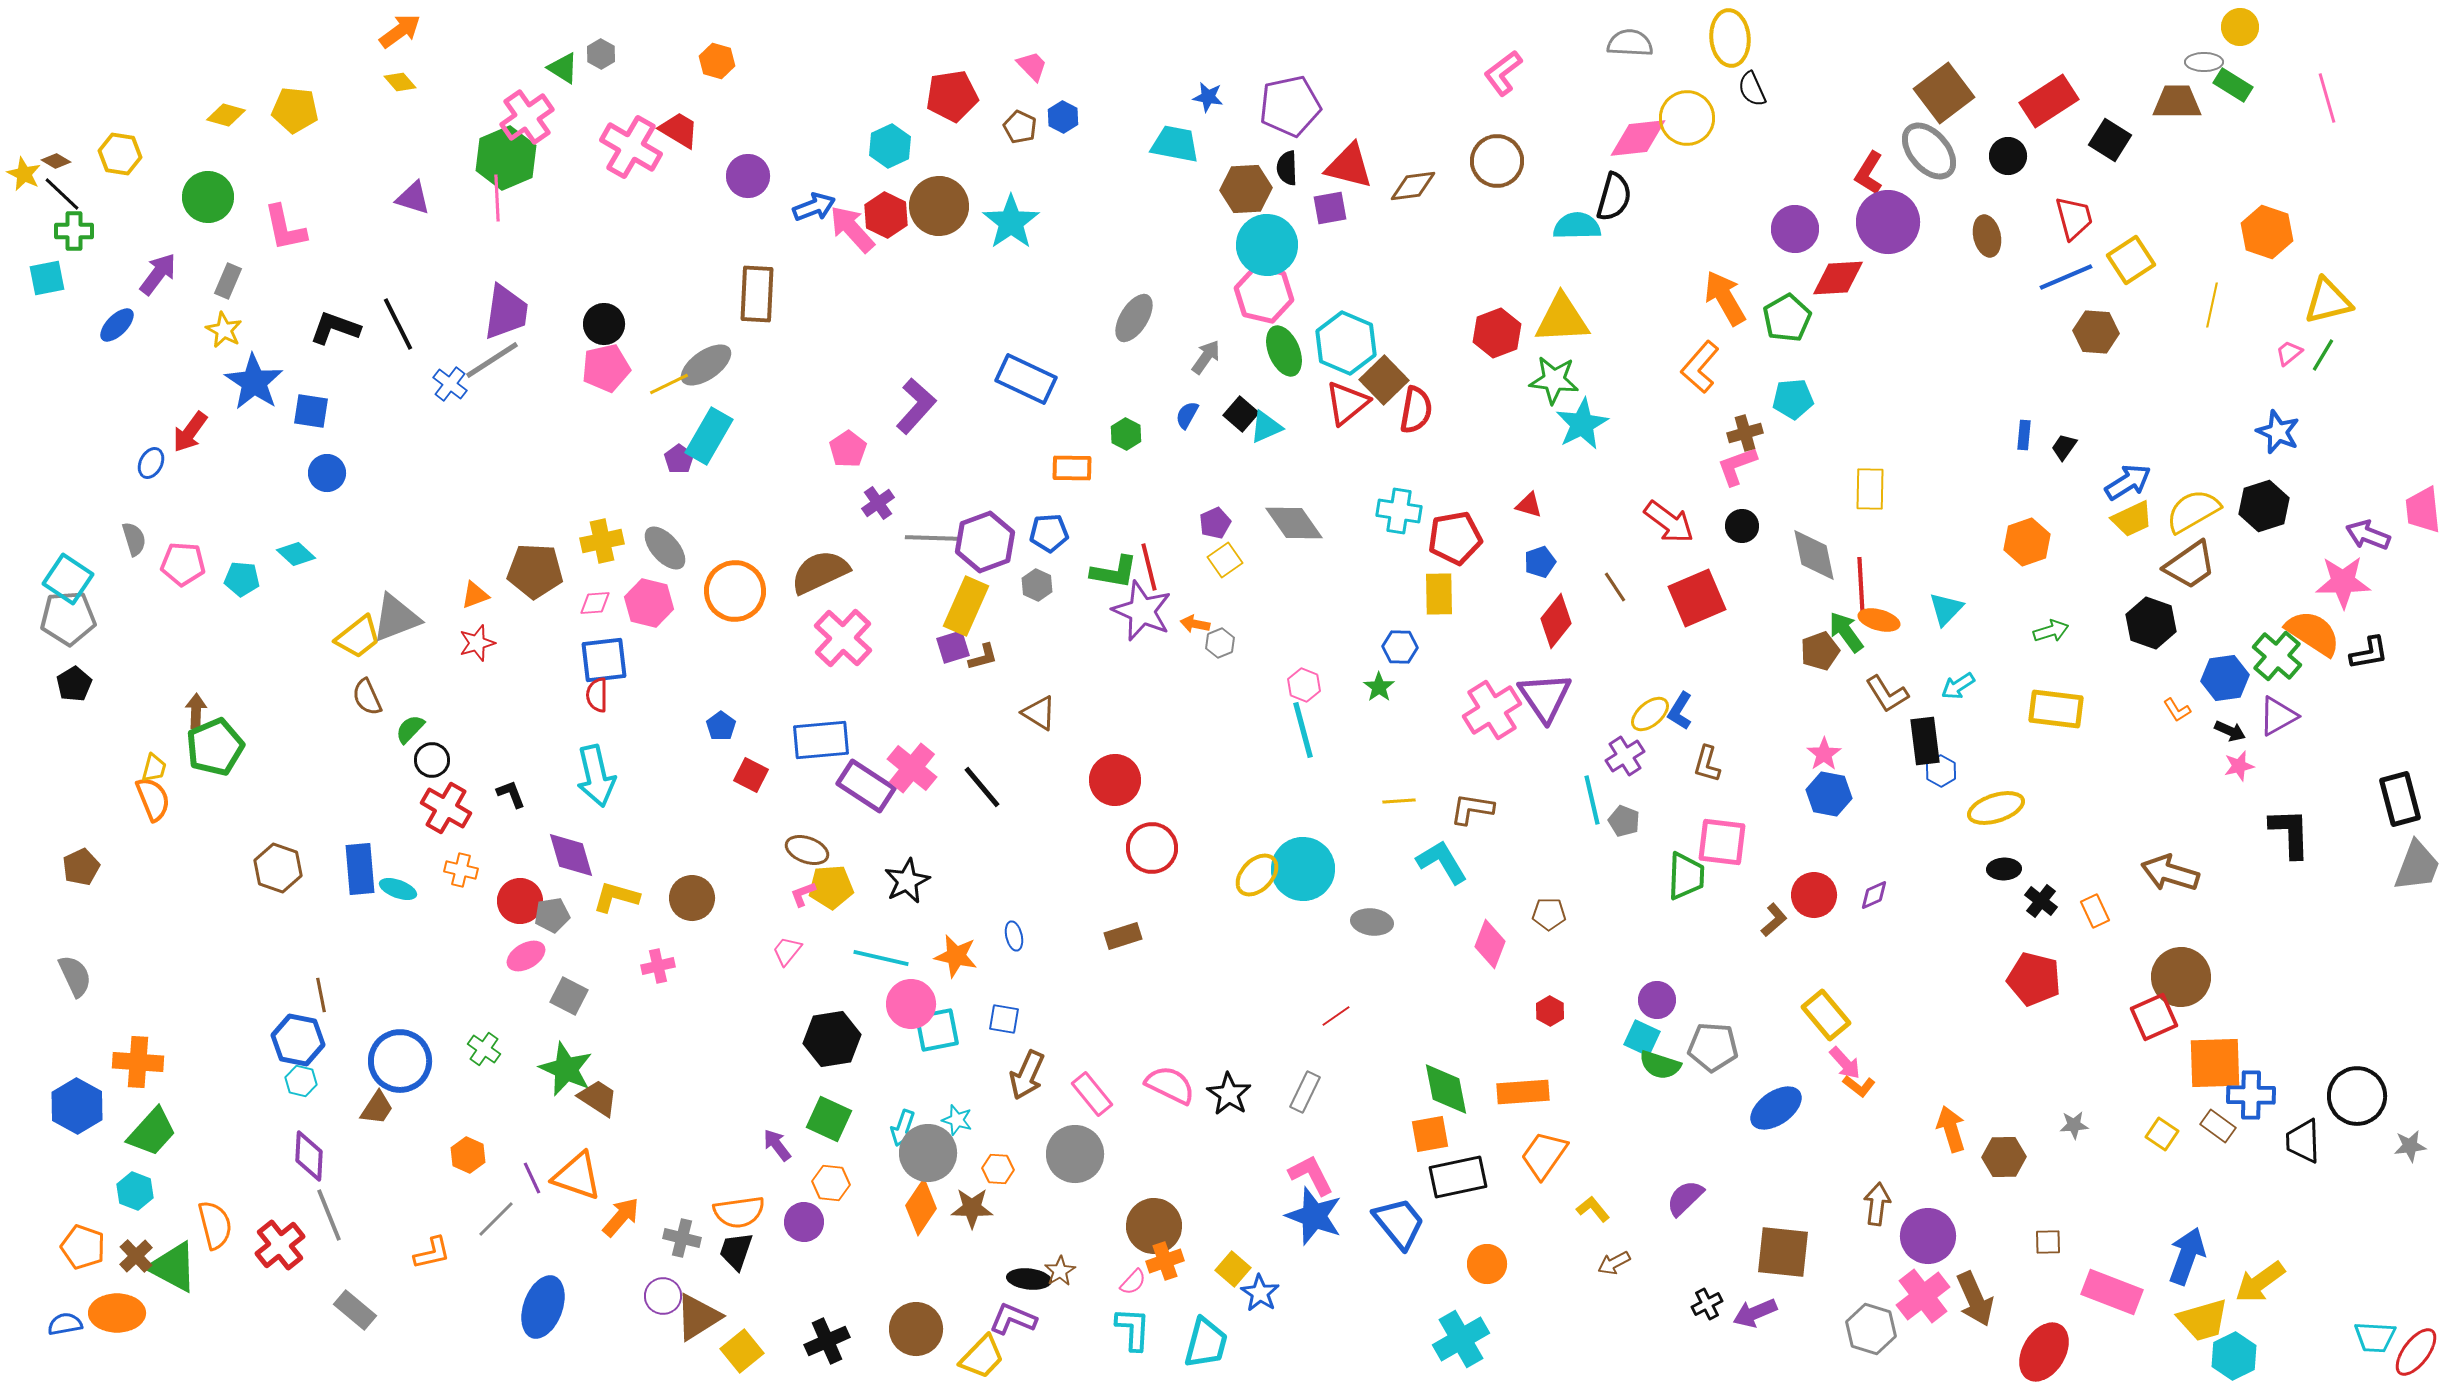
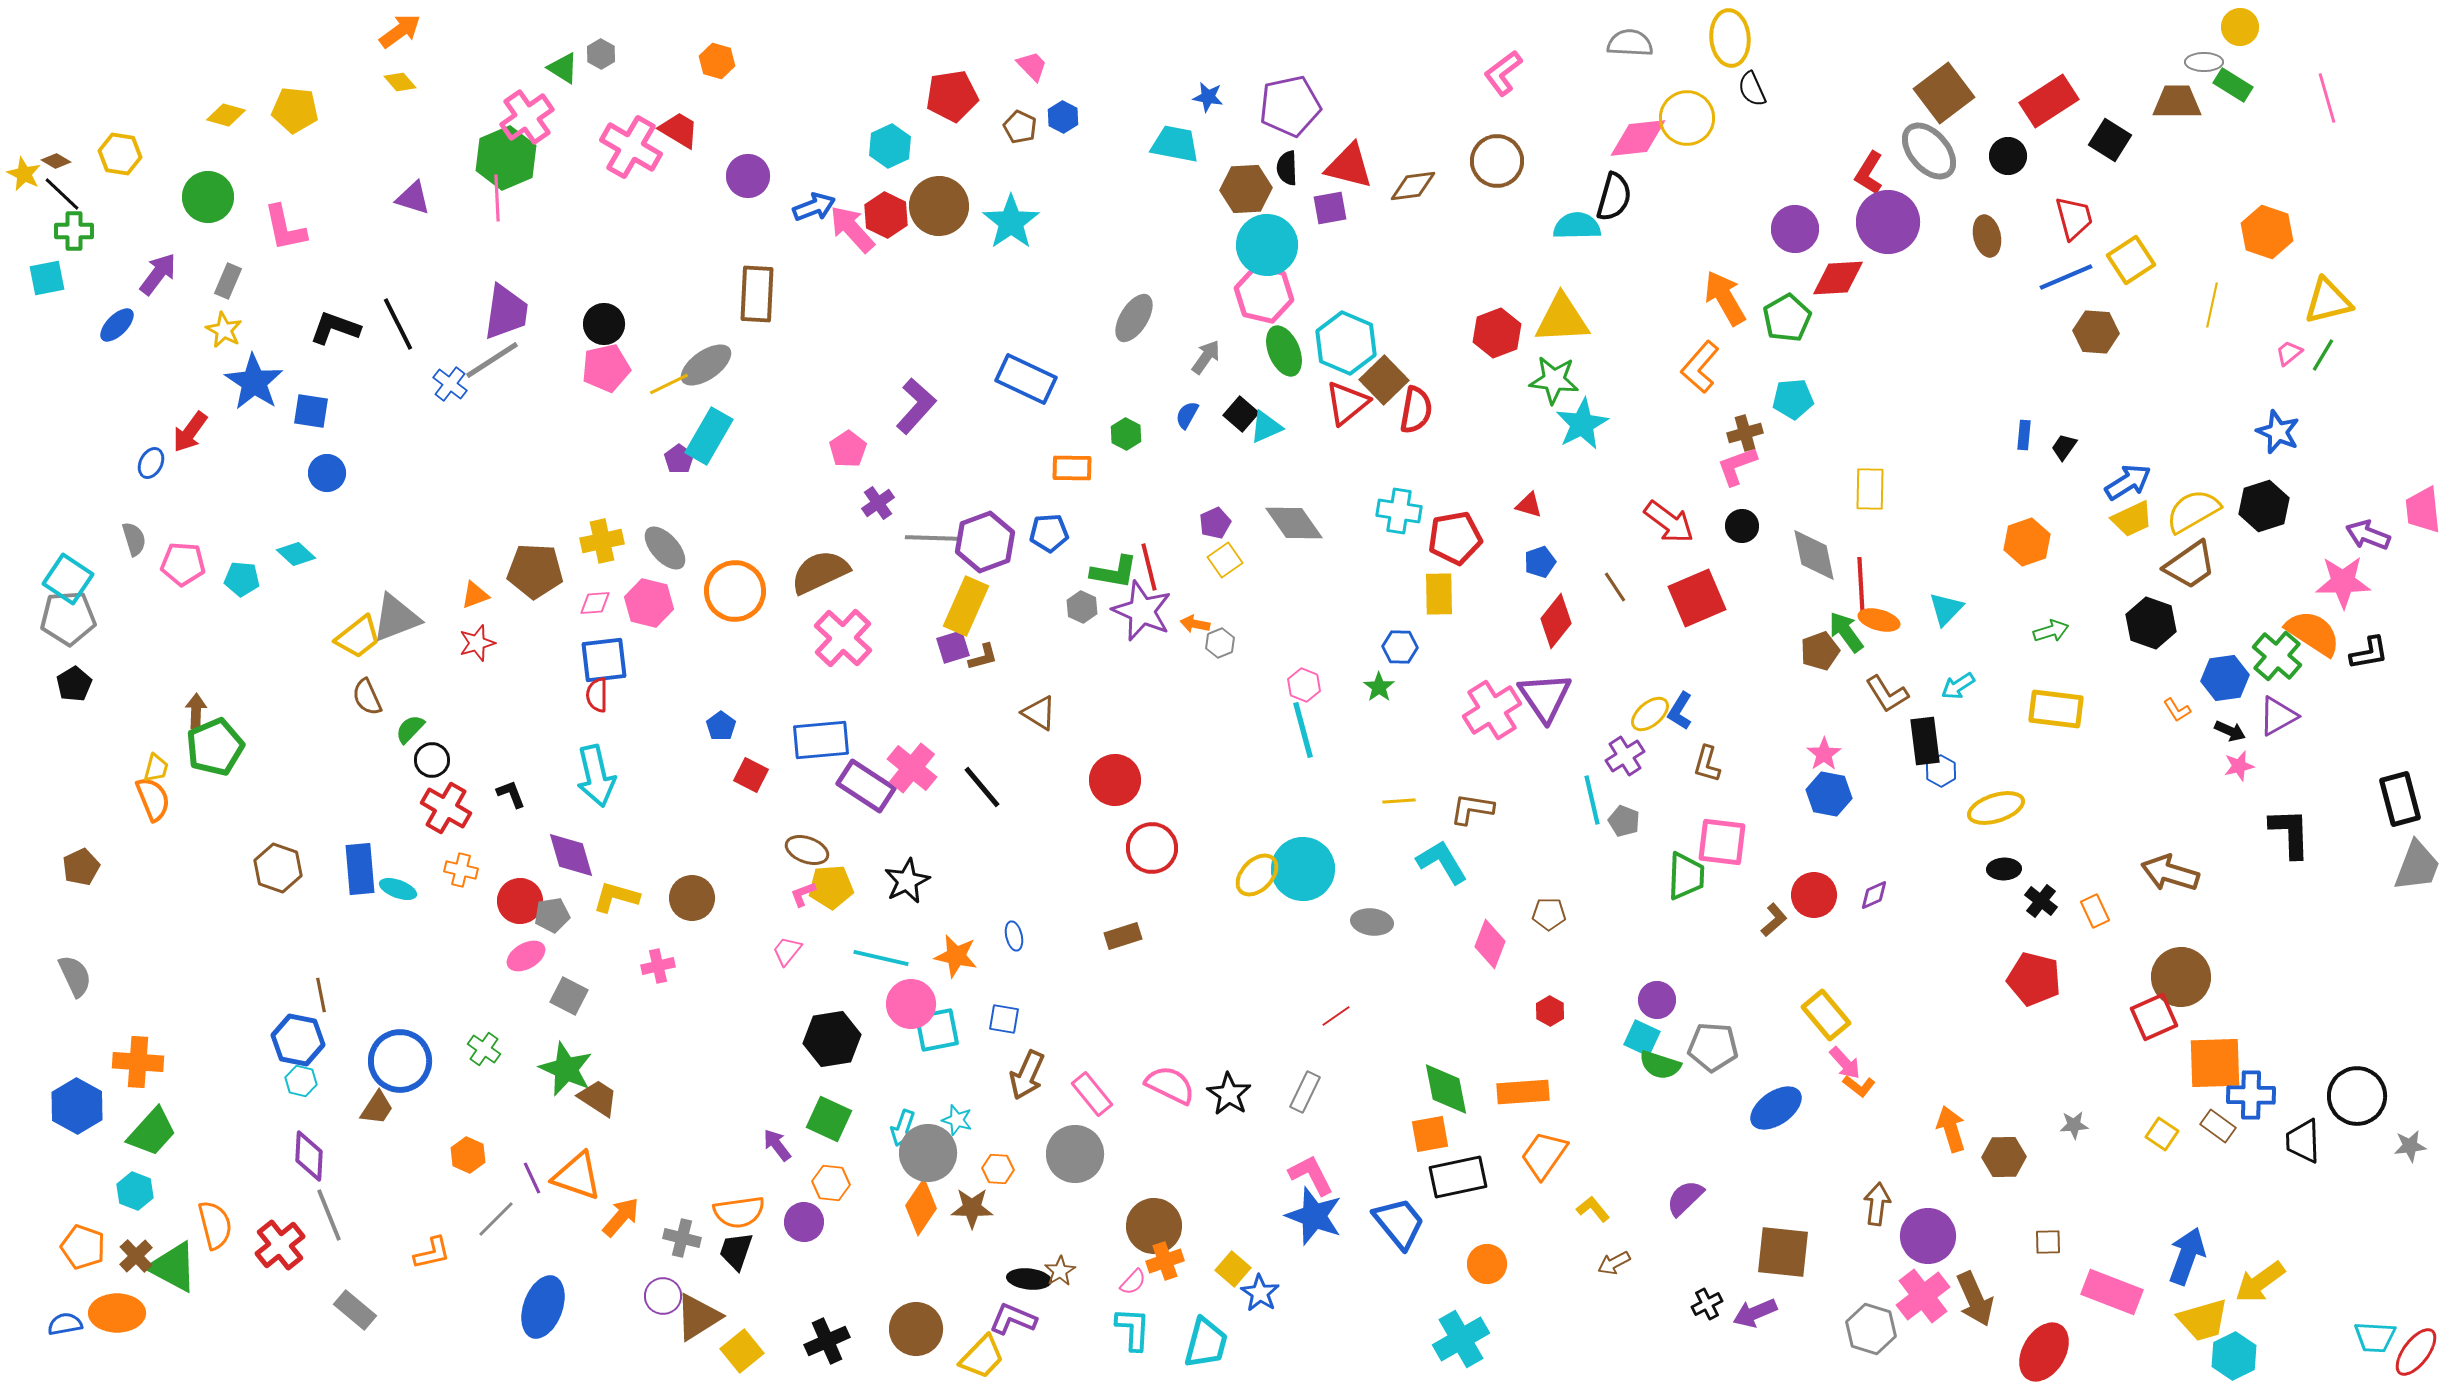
gray hexagon at (1037, 585): moved 45 px right, 22 px down
yellow trapezoid at (154, 768): moved 2 px right
